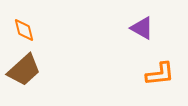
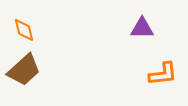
purple triangle: rotated 30 degrees counterclockwise
orange L-shape: moved 3 px right
